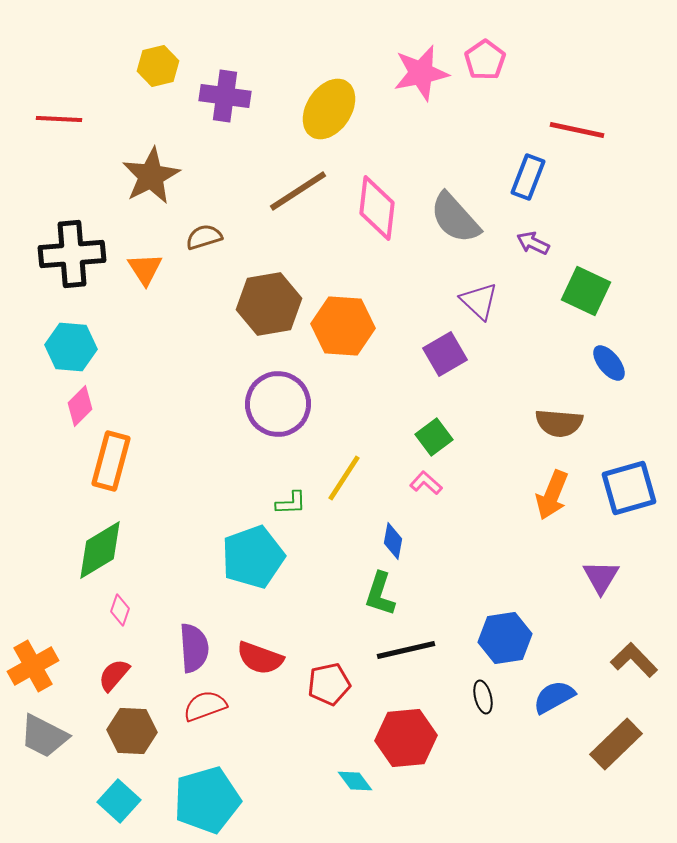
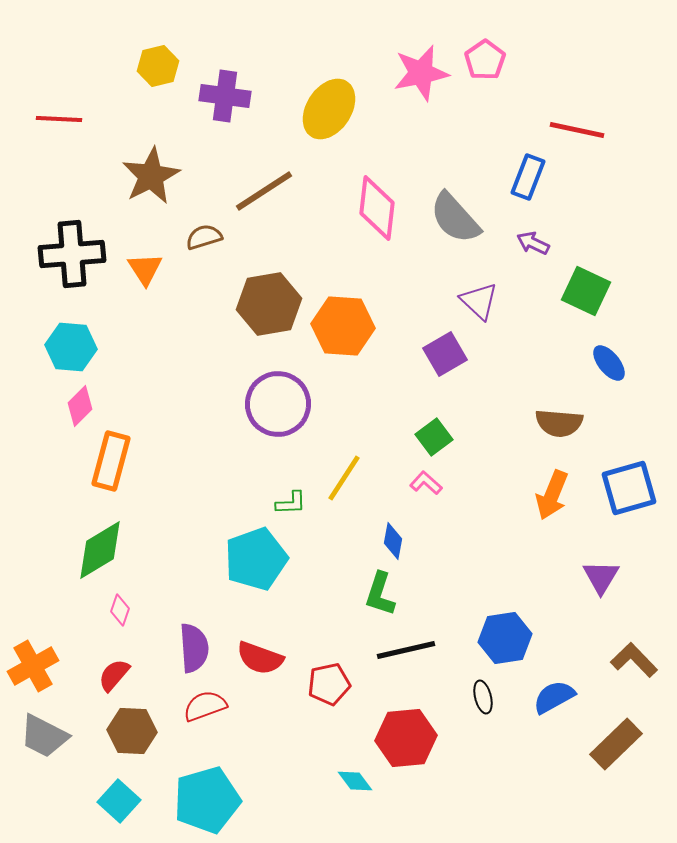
brown line at (298, 191): moved 34 px left
cyan pentagon at (253, 557): moved 3 px right, 2 px down
